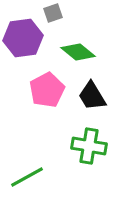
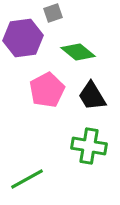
green line: moved 2 px down
